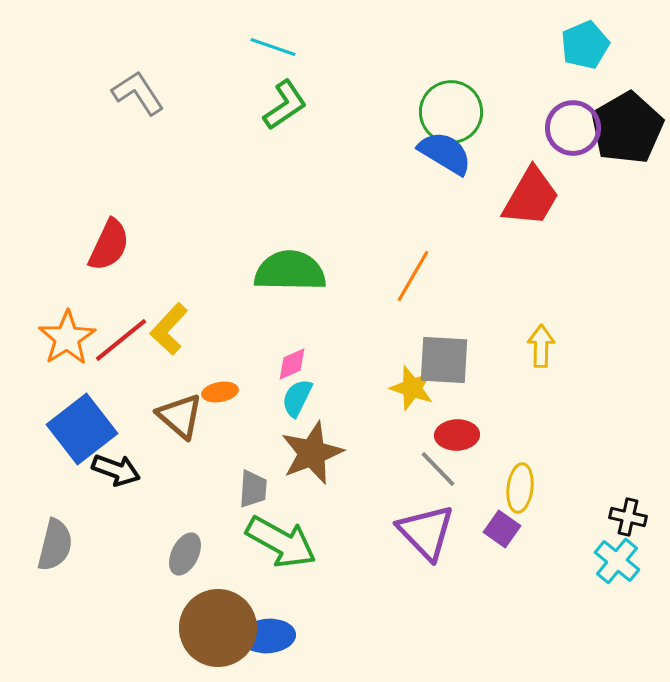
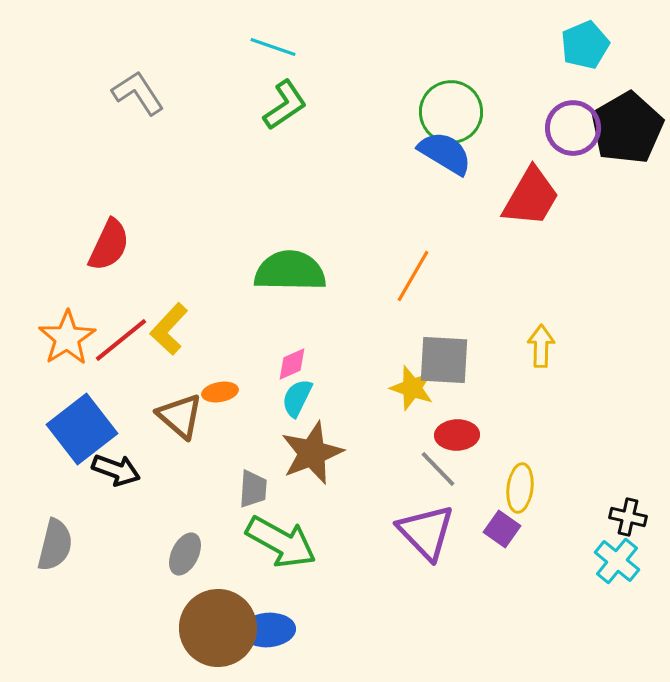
blue ellipse: moved 6 px up
